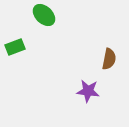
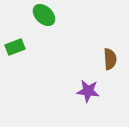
brown semicircle: moved 1 px right; rotated 15 degrees counterclockwise
